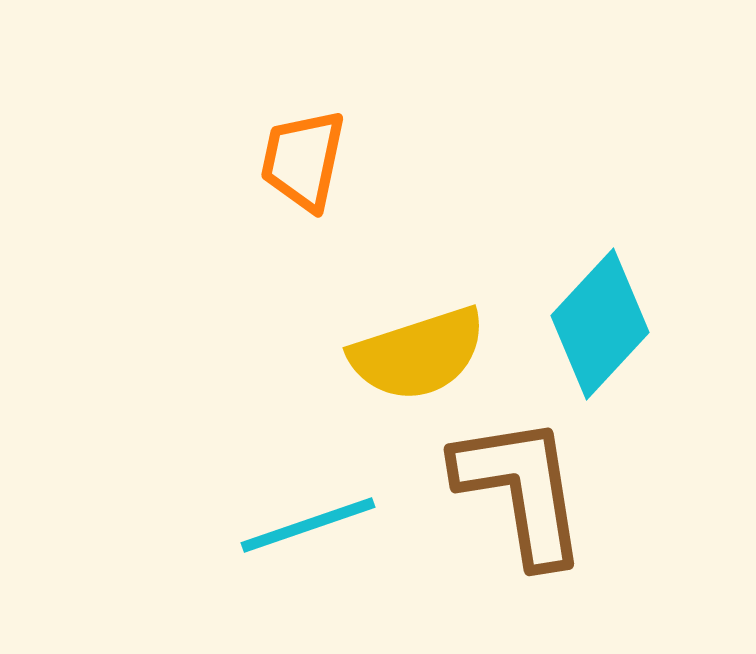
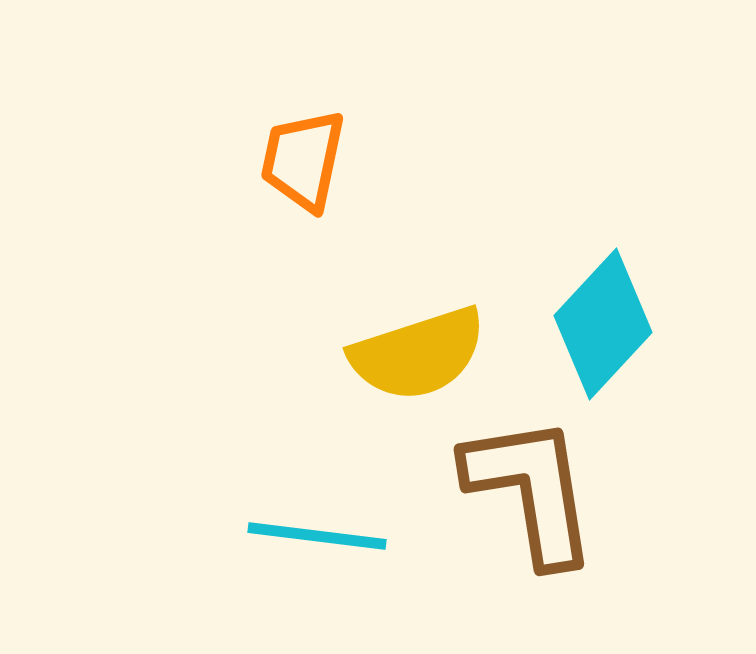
cyan diamond: moved 3 px right
brown L-shape: moved 10 px right
cyan line: moved 9 px right, 11 px down; rotated 26 degrees clockwise
